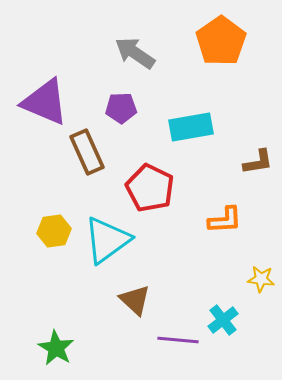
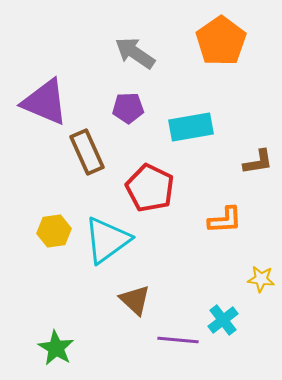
purple pentagon: moved 7 px right
